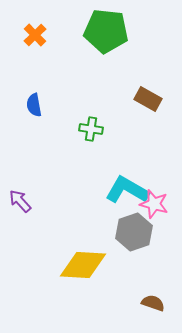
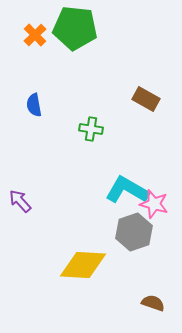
green pentagon: moved 31 px left, 3 px up
brown rectangle: moved 2 px left
